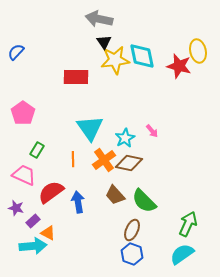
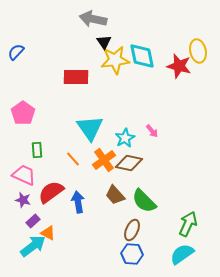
gray arrow: moved 6 px left
green rectangle: rotated 35 degrees counterclockwise
orange line: rotated 42 degrees counterclockwise
purple star: moved 7 px right, 8 px up
cyan arrow: rotated 32 degrees counterclockwise
blue hexagon: rotated 15 degrees counterclockwise
